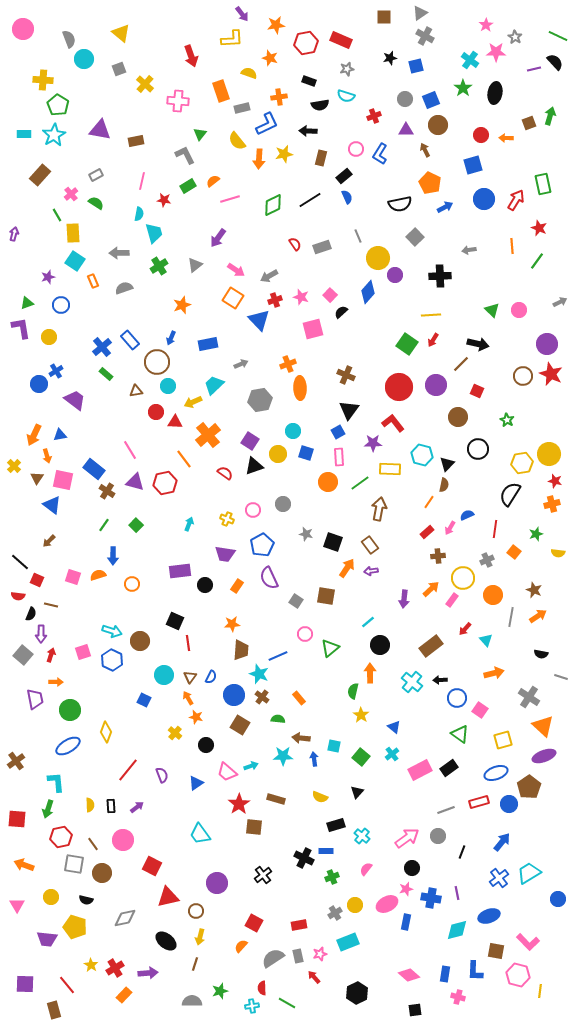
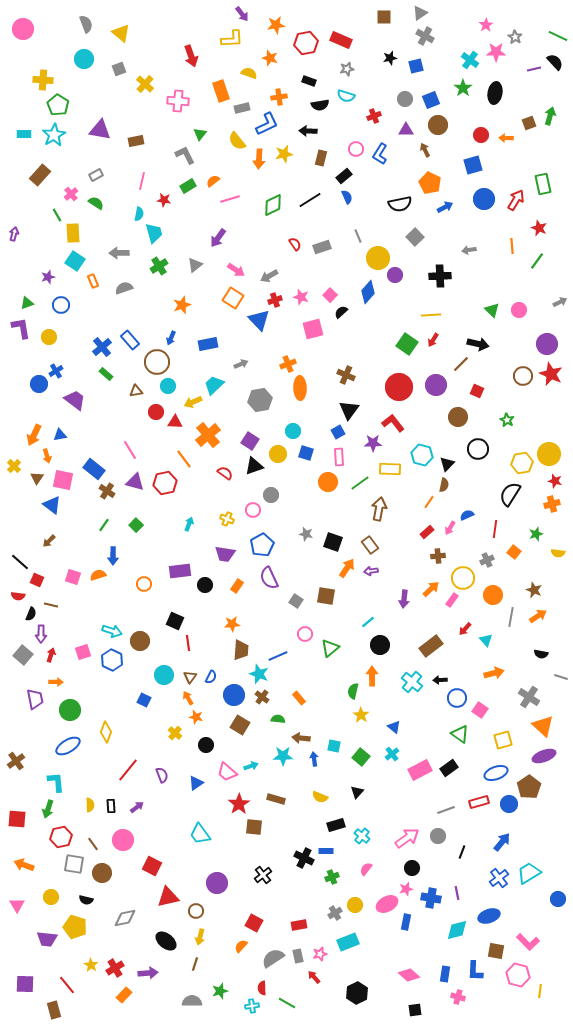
gray semicircle at (69, 39): moved 17 px right, 15 px up
gray circle at (283, 504): moved 12 px left, 9 px up
orange circle at (132, 584): moved 12 px right
orange arrow at (370, 673): moved 2 px right, 3 px down
